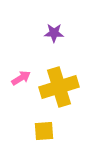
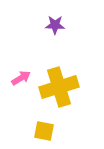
purple star: moved 1 px right, 8 px up
yellow square: rotated 15 degrees clockwise
